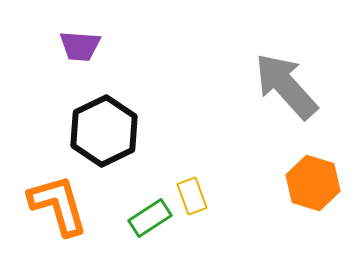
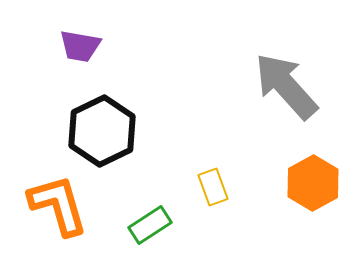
purple trapezoid: rotated 6 degrees clockwise
black hexagon: moved 2 px left
orange hexagon: rotated 14 degrees clockwise
yellow rectangle: moved 21 px right, 9 px up
green rectangle: moved 7 px down
